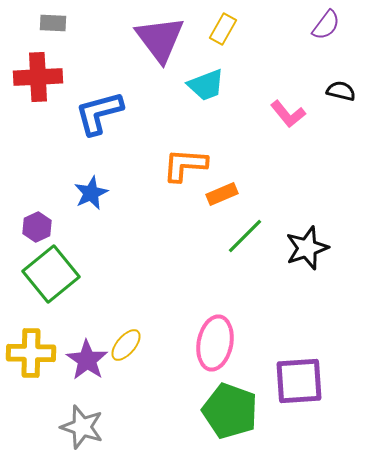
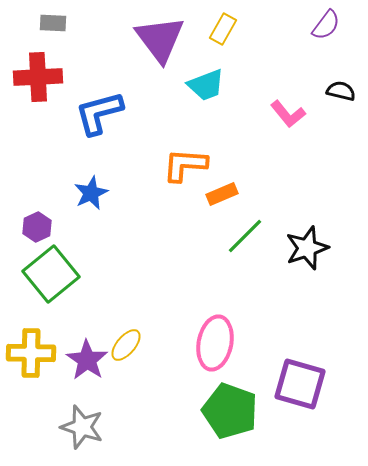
purple square: moved 1 px right, 3 px down; rotated 20 degrees clockwise
